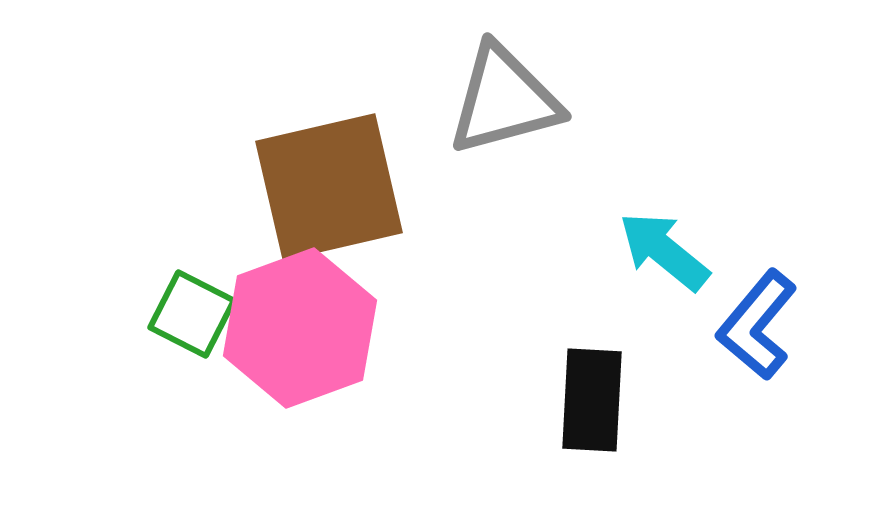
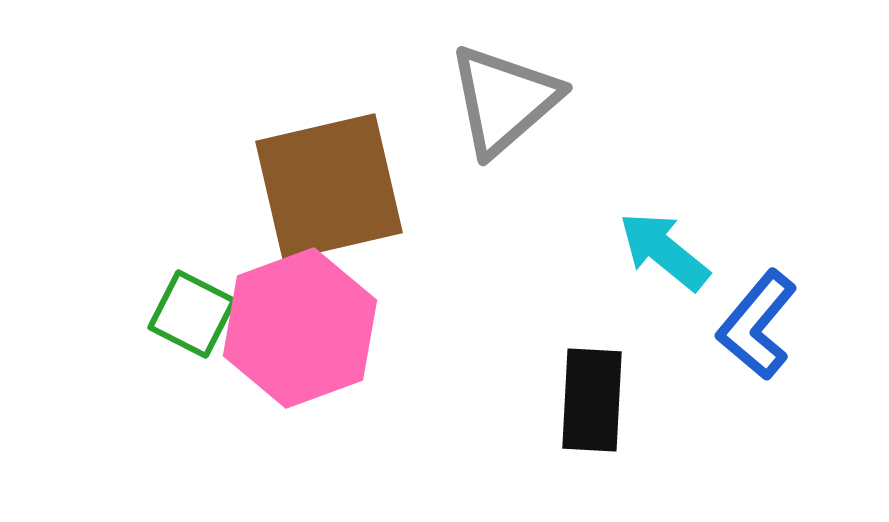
gray triangle: rotated 26 degrees counterclockwise
